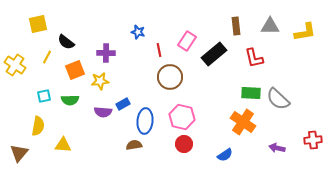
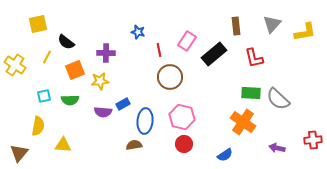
gray triangle: moved 2 px right, 2 px up; rotated 48 degrees counterclockwise
